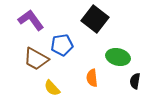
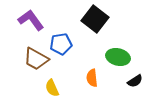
blue pentagon: moved 1 px left, 1 px up
black semicircle: rotated 133 degrees counterclockwise
yellow semicircle: rotated 18 degrees clockwise
